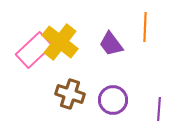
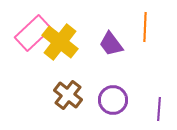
pink rectangle: moved 1 px left, 17 px up
brown cross: moved 2 px left, 1 px down; rotated 20 degrees clockwise
